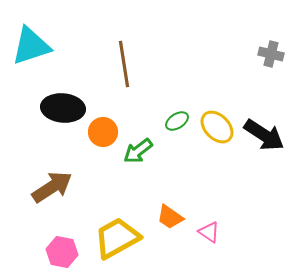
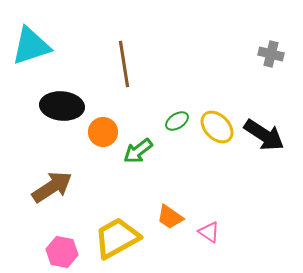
black ellipse: moved 1 px left, 2 px up
